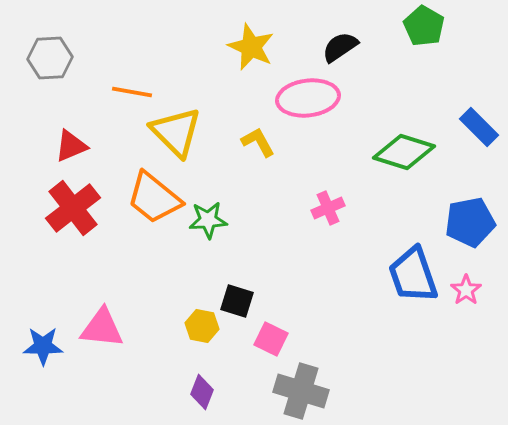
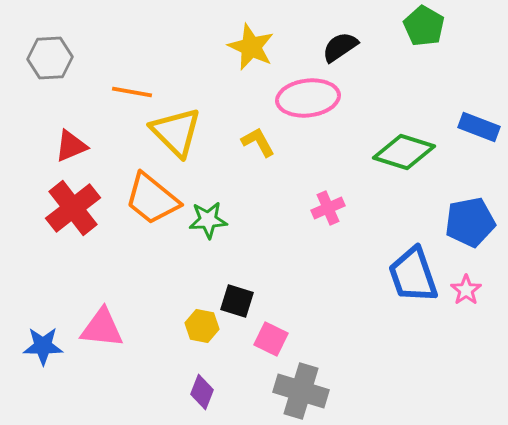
blue rectangle: rotated 24 degrees counterclockwise
orange trapezoid: moved 2 px left, 1 px down
